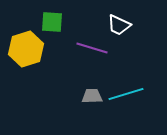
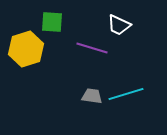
gray trapezoid: rotated 10 degrees clockwise
